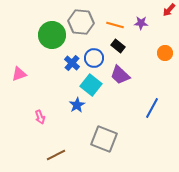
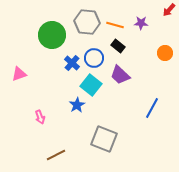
gray hexagon: moved 6 px right
